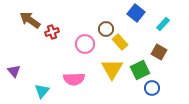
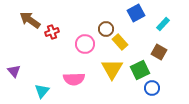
blue square: rotated 24 degrees clockwise
